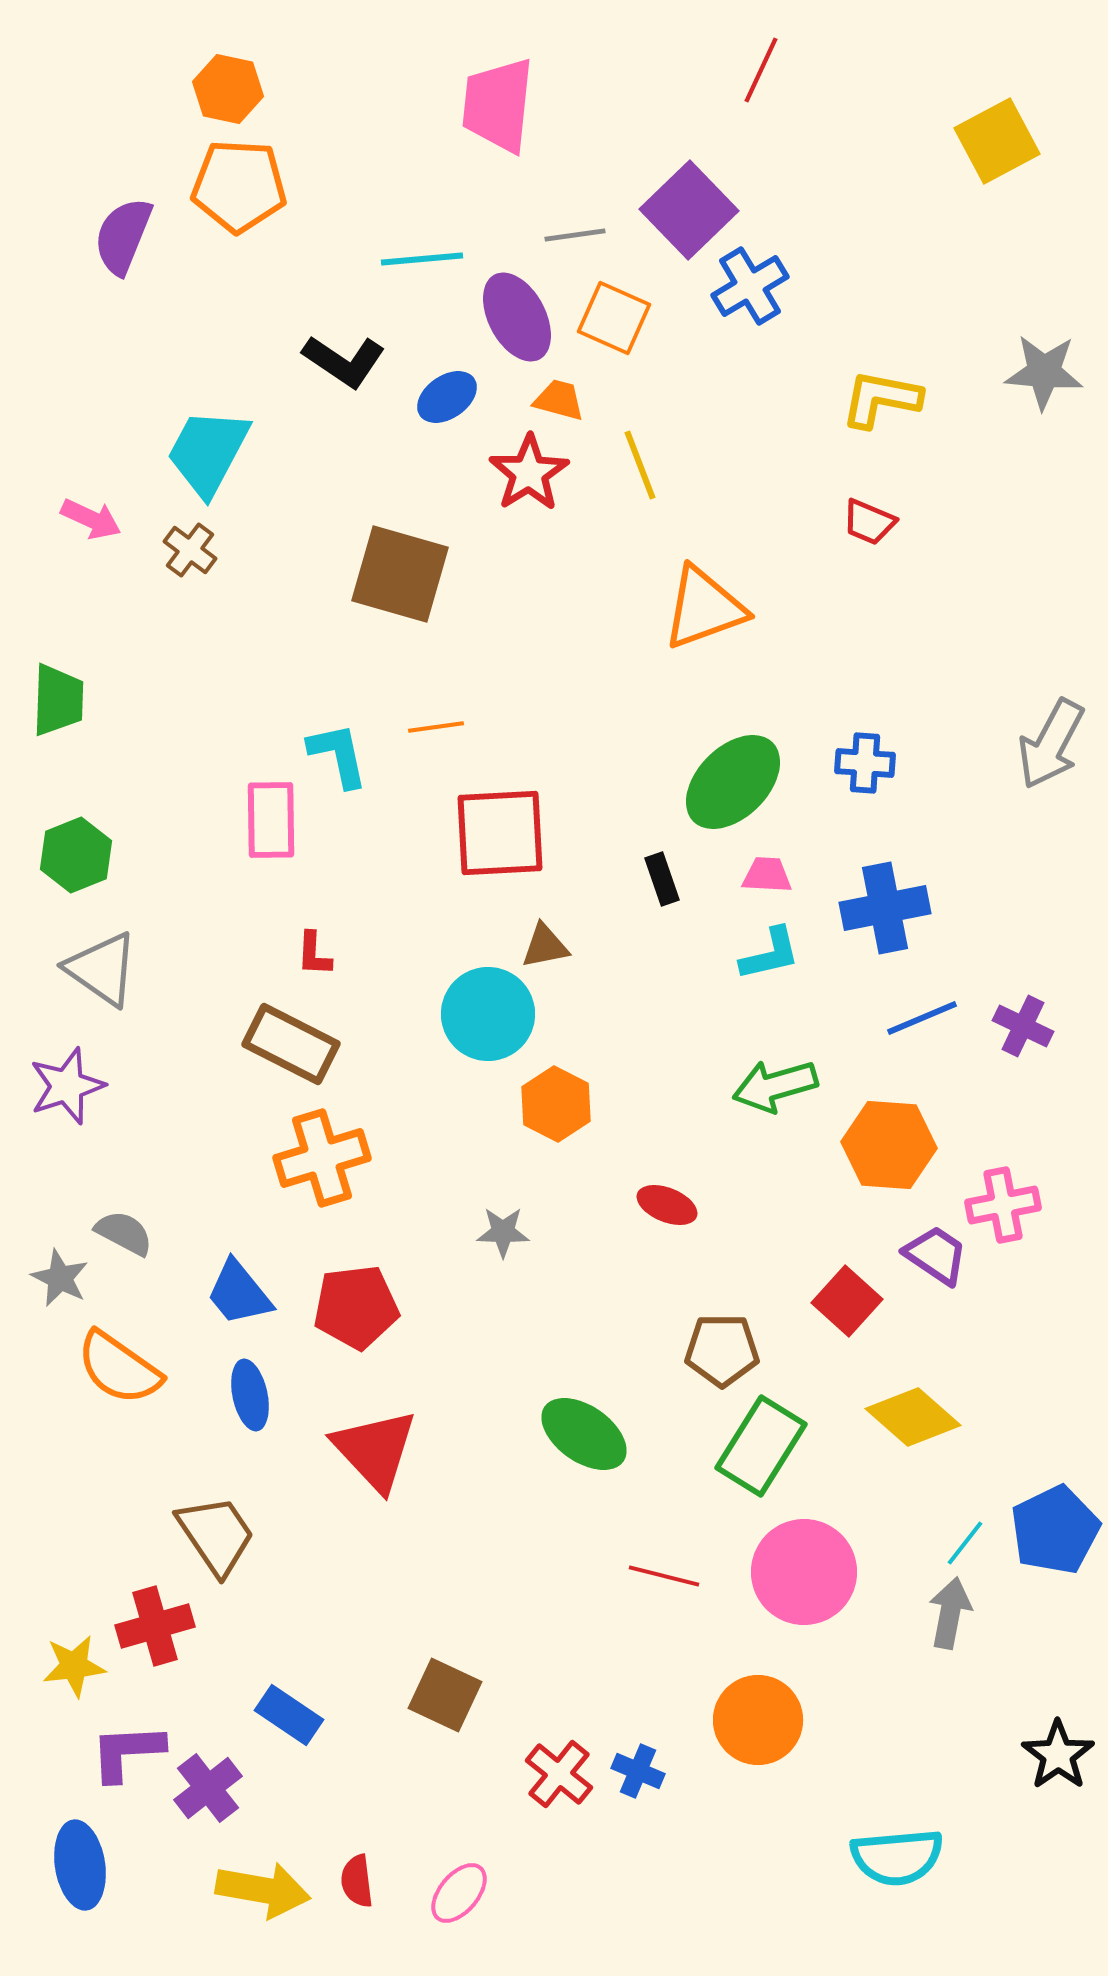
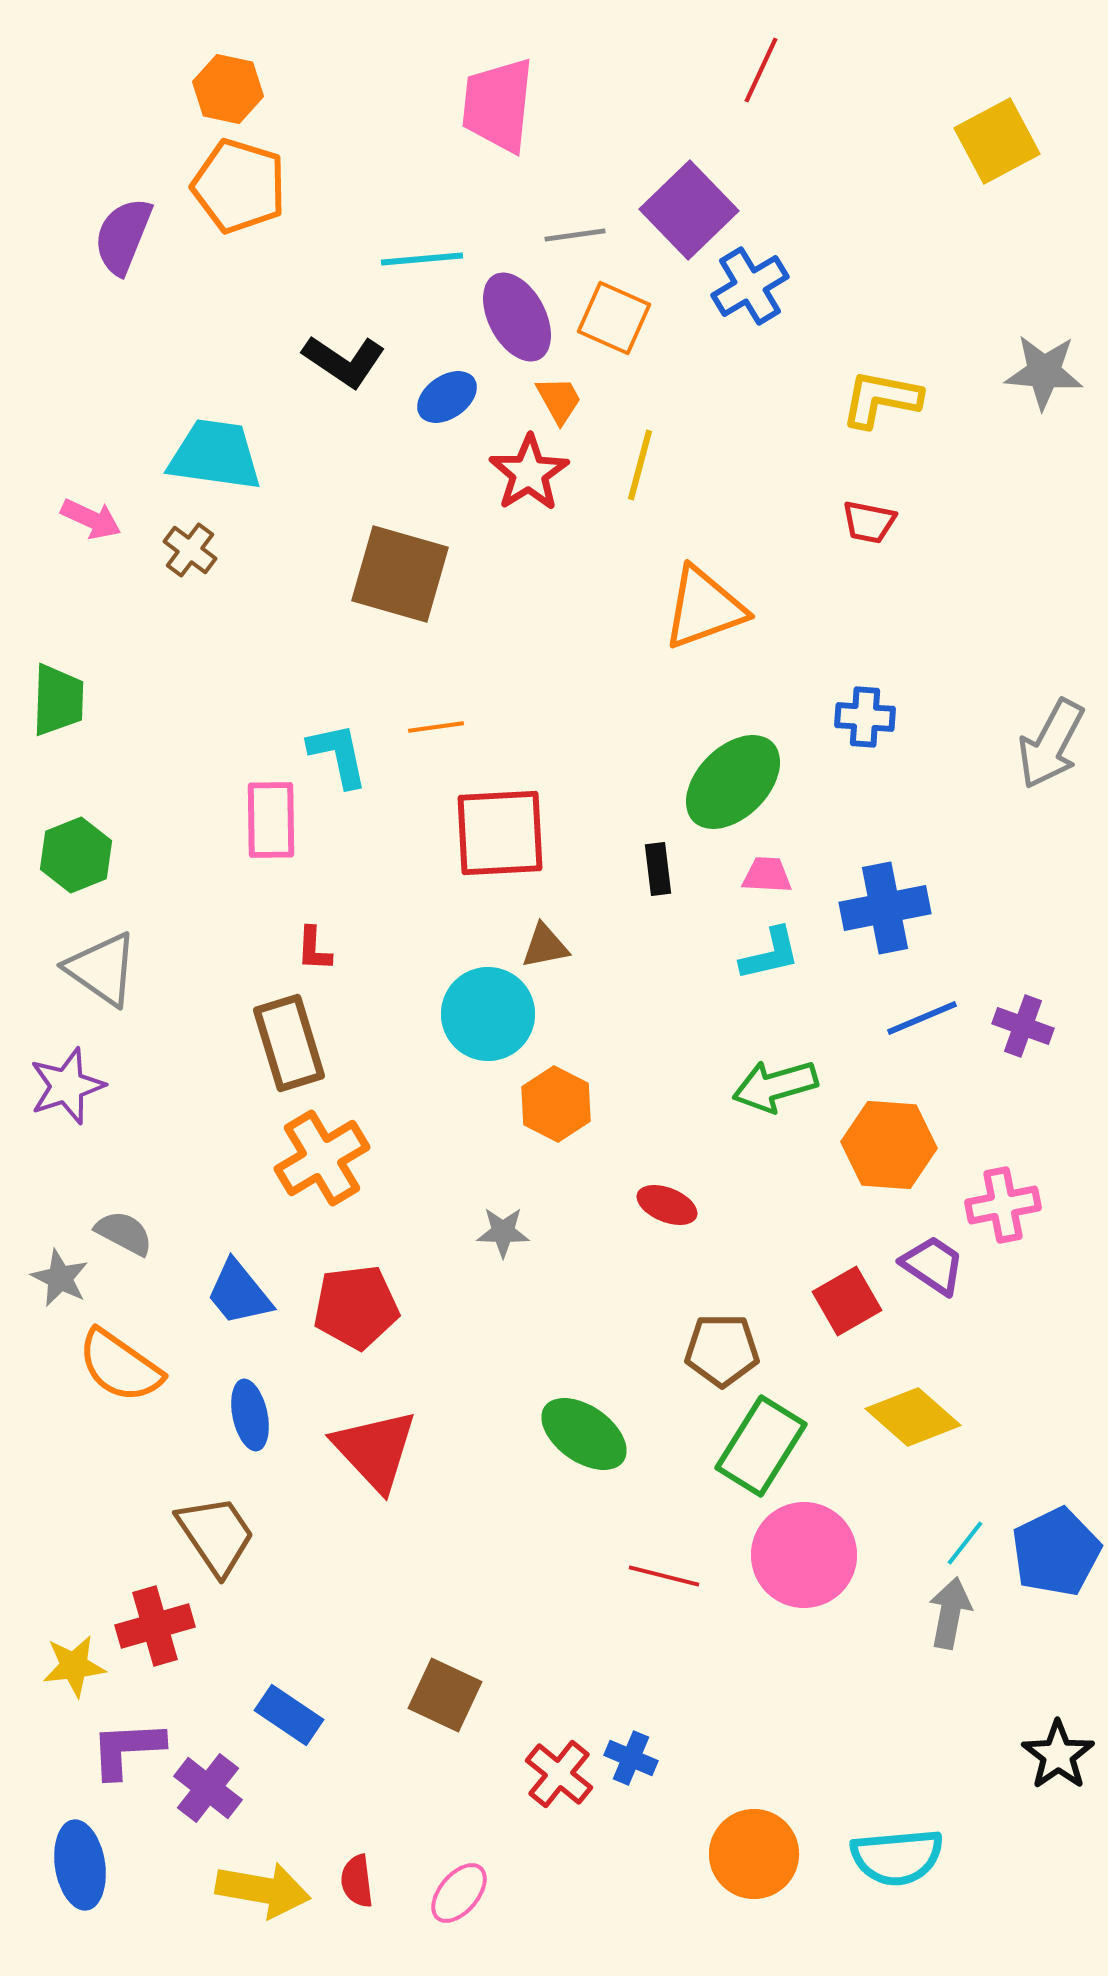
orange pentagon at (239, 186): rotated 14 degrees clockwise
orange trapezoid at (559, 400): rotated 46 degrees clockwise
cyan trapezoid at (208, 452): moved 7 px right, 3 px down; rotated 70 degrees clockwise
yellow line at (640, 465): rotated 36 degrees clockwise
red trapezoid at (869, 522): rotated 12 degrees counterclockwise
blue cross at (865, 763): moved 46 px up
black rectangle at (662, 879): moved 4 px left, 10 px up; rotated 12 degrees clockwise
red L-shape at (314, 954): moved 5 px up
purple cross at (1023, 1026): rotated 6 degrees counterclockwise
brown rectangle at (291, 1044): moved 2 px left, 1 px up; rotated 46 degrees clockwise
orange cross at (322, 1158): rotated 14 degrees counterclockwise
purple trapezoid at (936, 1255): moved 3 px left, 10 px down
red square at (847, 1301): rotated 18 degrees clockwise
orange semicircle at (119, 1368): moved 1 px right, 2 px up
blue ellipse at (250, 1395): moved 20 px down
blue pentagon at (1055, 1530): moved 1 px right, 22 px down
pink circle at (804, 1572): moved 17 px up
orange circle at (758, 1720): moved 4 px left, 134 px down
purple L-shape at (127, 1752): moved 3 px up
blue cross at (638, 1771): moved 7 px left, 13 px up
purple cross at (208, 1788): rotated 14 degrees counterclockwise
